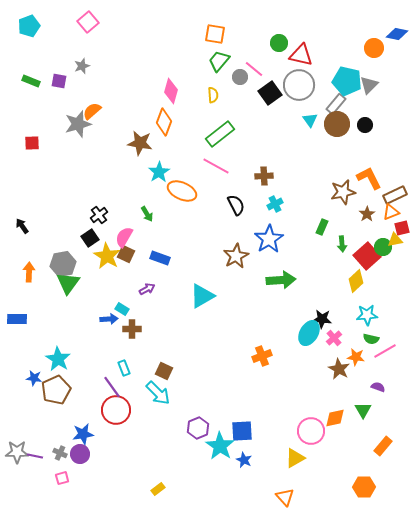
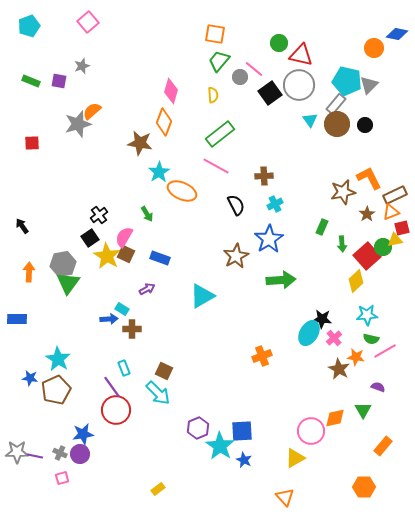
blue star at (34, 378): moved 4 px left
